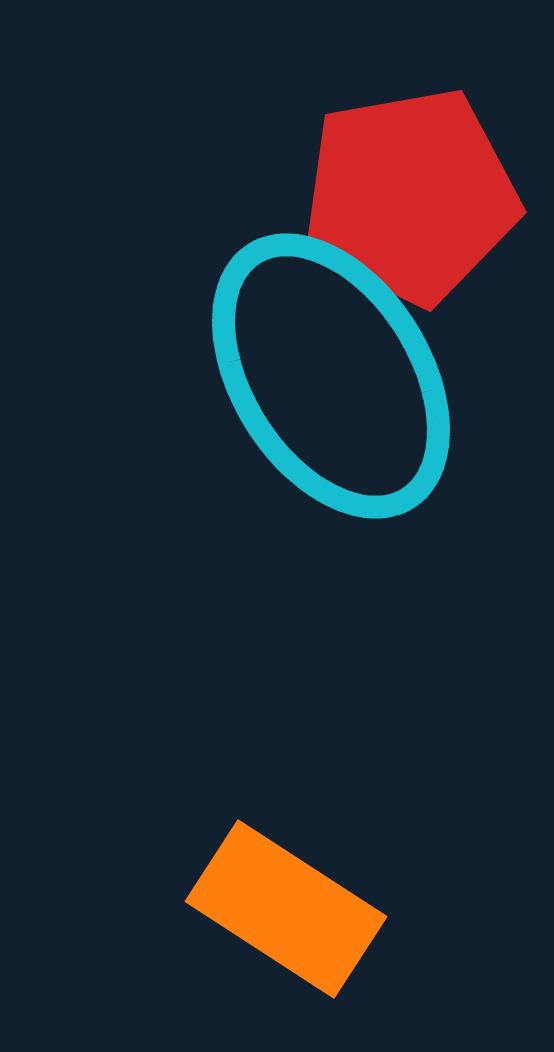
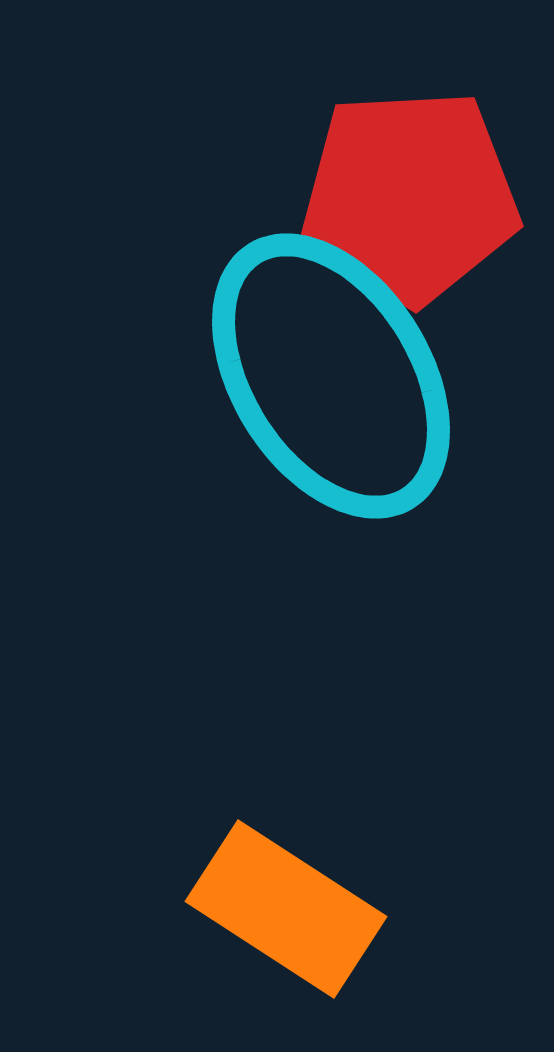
red pentagon: rotated 7 degrees clockwise
